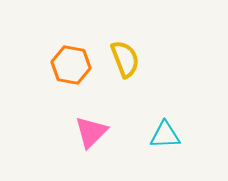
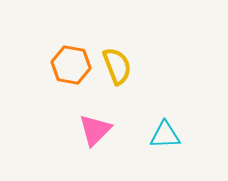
yellow semicircle: moved 8 px left, 7 px down
pink triangle: moved 4 px right, 2 px up
